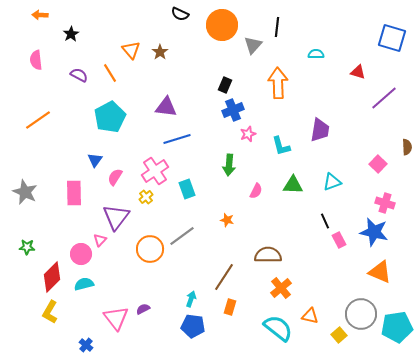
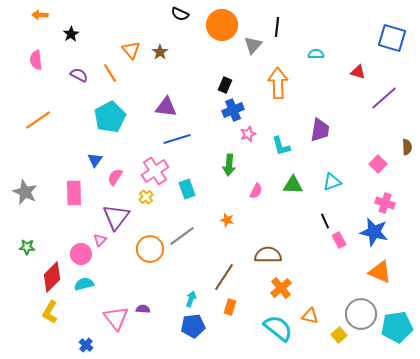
purple semicircle at (143, 309): rotated 32 degrees clockwise
blue pentagon at (193, 326): rotated 15 degrees counterclockwise
